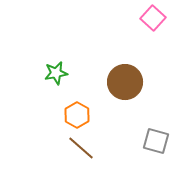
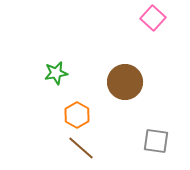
gray square: rotated 8 degrees counterclockwise
